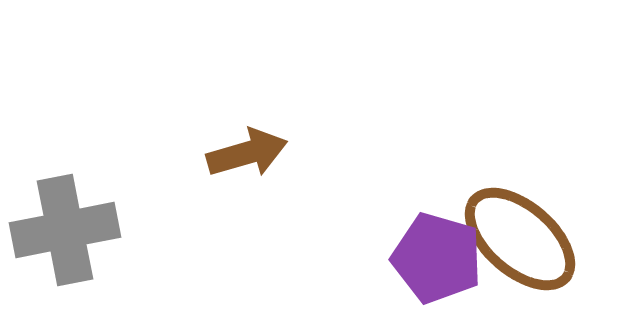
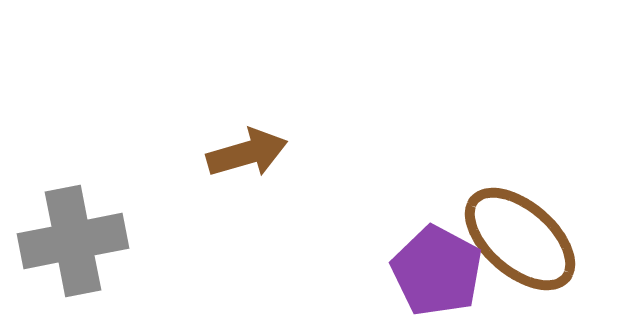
gray cross: moved 8 px right, 11 px down
purple pentagon: moved 13 px down; rotated 12 degrees clockwise
